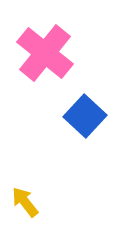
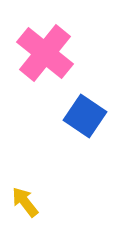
blue square: rotated 9 degrees counterclockwise
